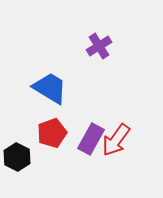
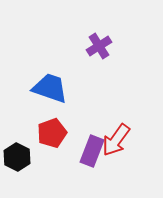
blue trapezoid: rotated 12 degrees counterclockwise
purple rectangle: moved 1 px right, 12 px down; rotated 8 degrees counterclockwise
